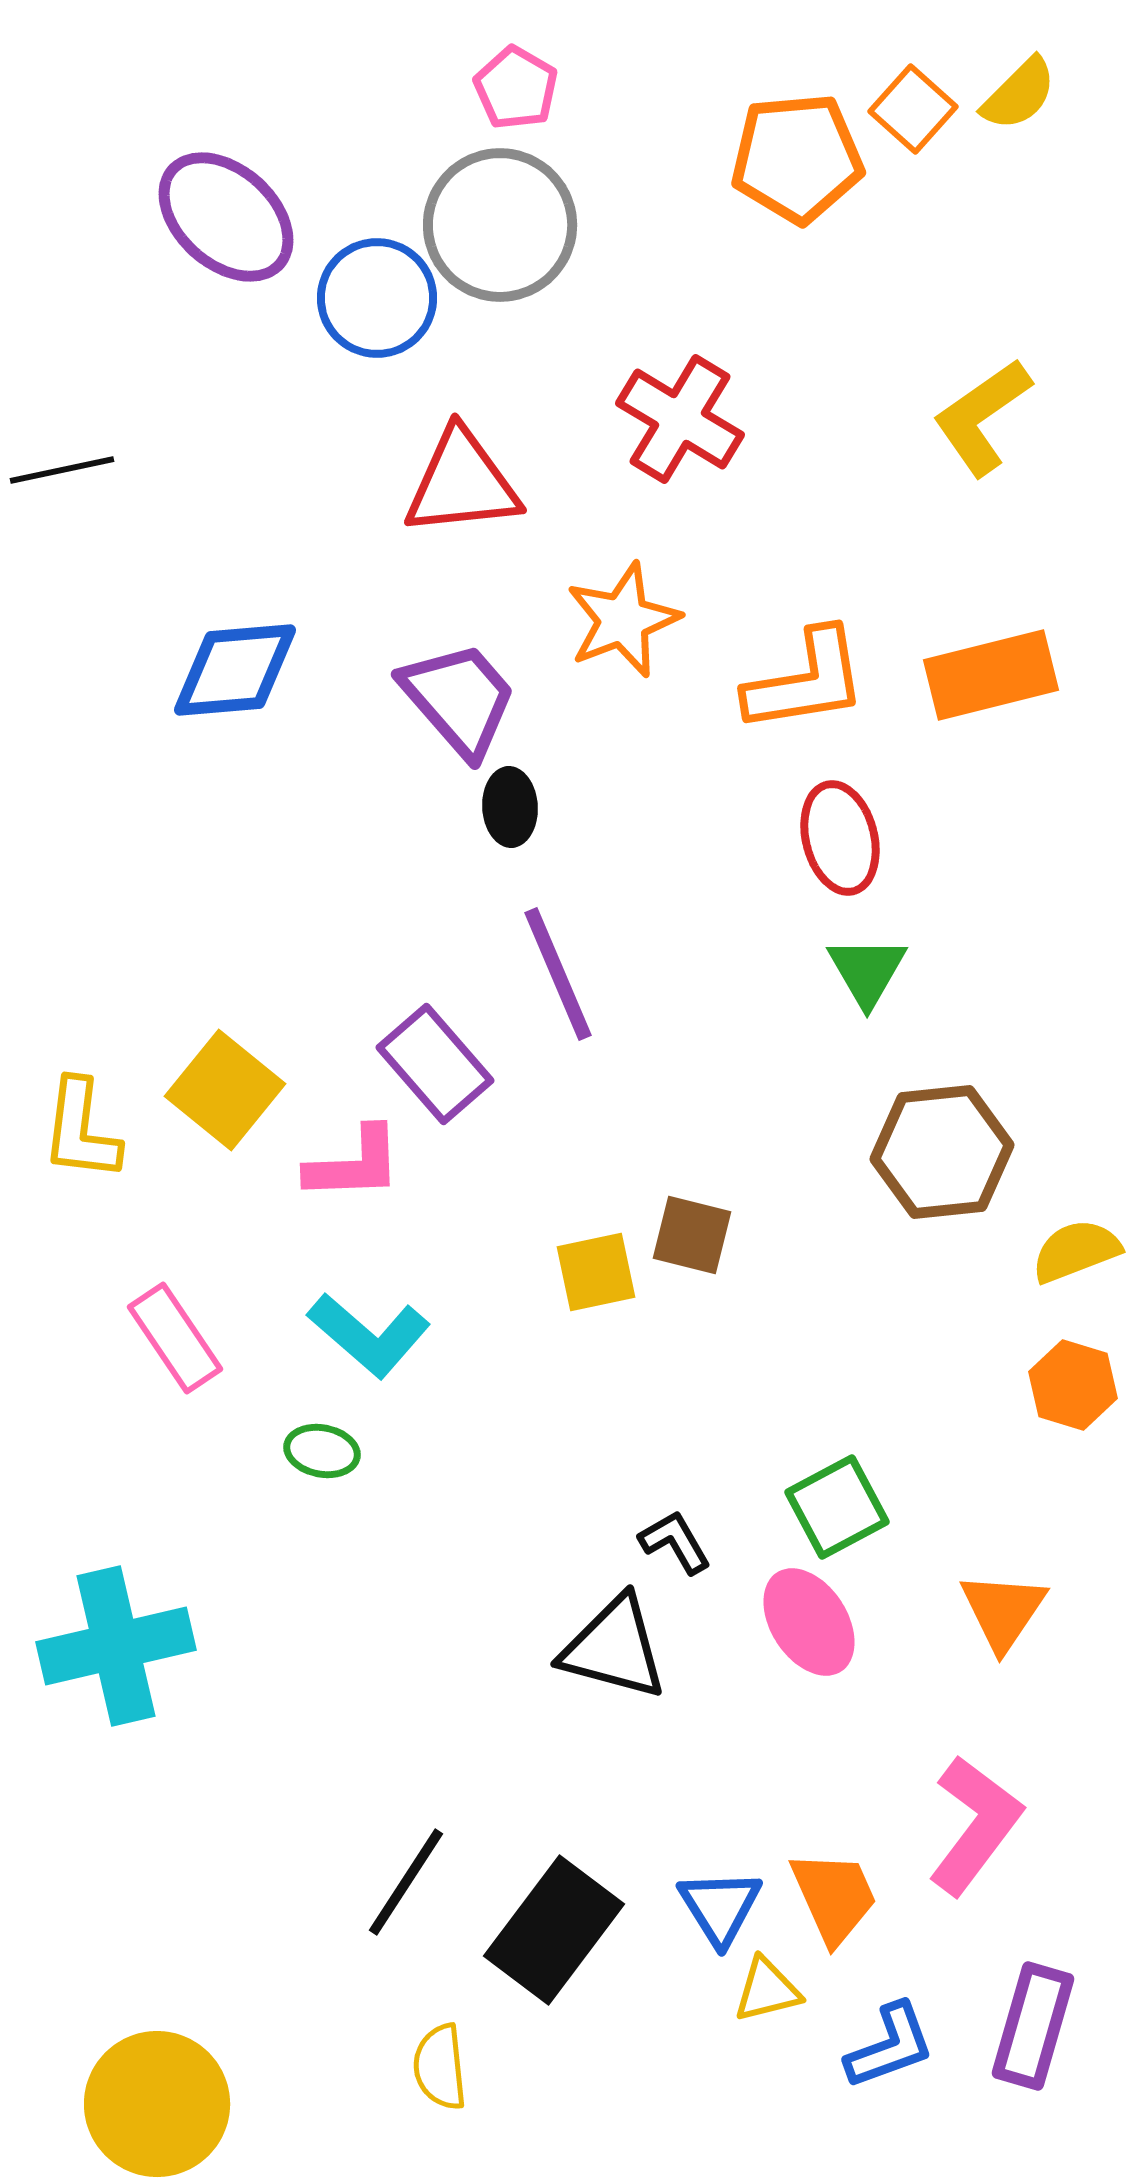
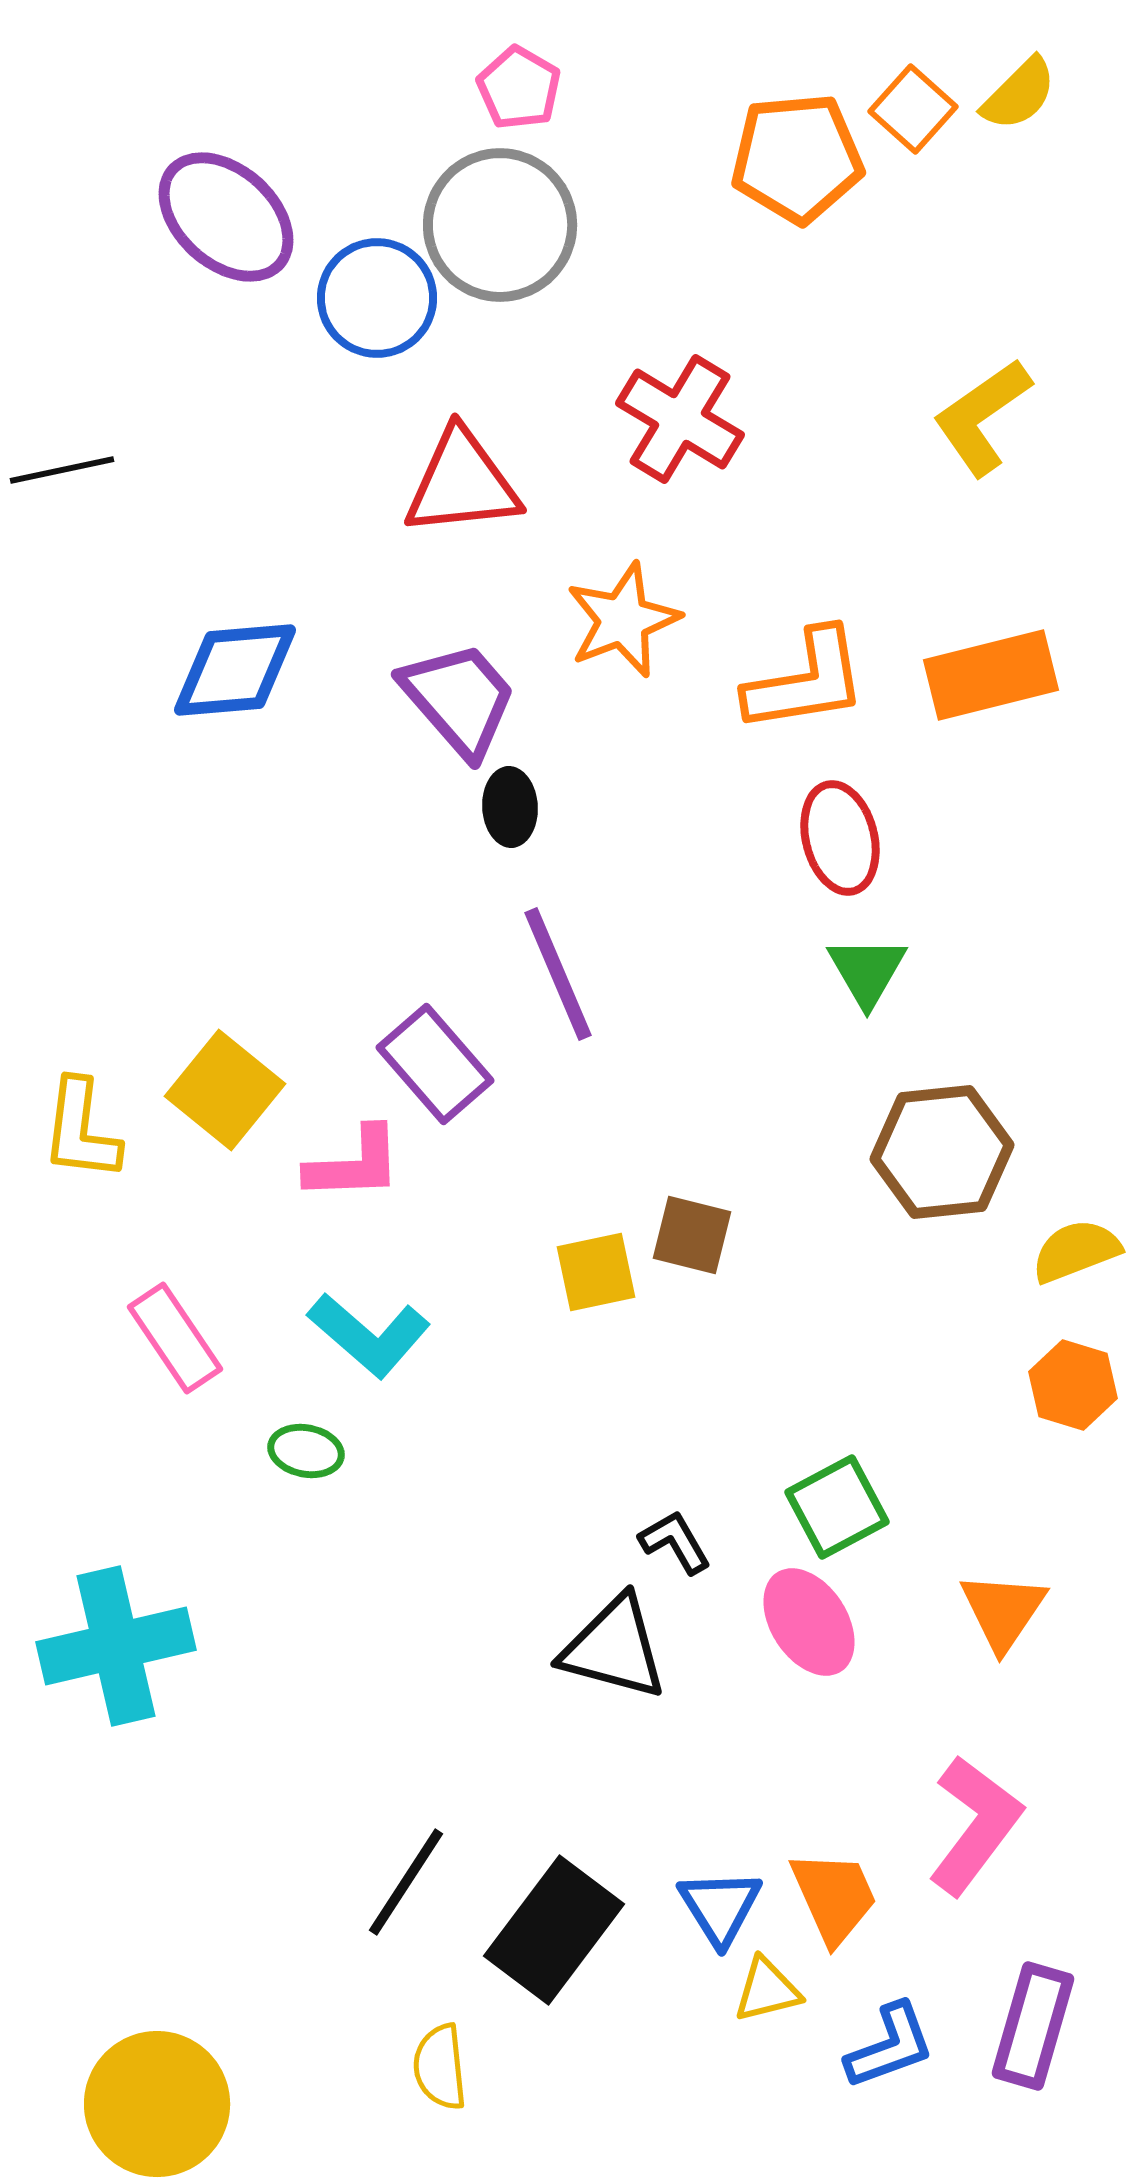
pink pentagon at (516, 88): moved 3 px right
green ellipse at (322, 1451): moved 16 px left
